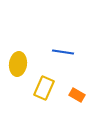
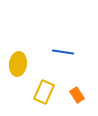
yellow rectangle: moved 4 px down
orange rectangle: rotated 28 degrees clockwise
